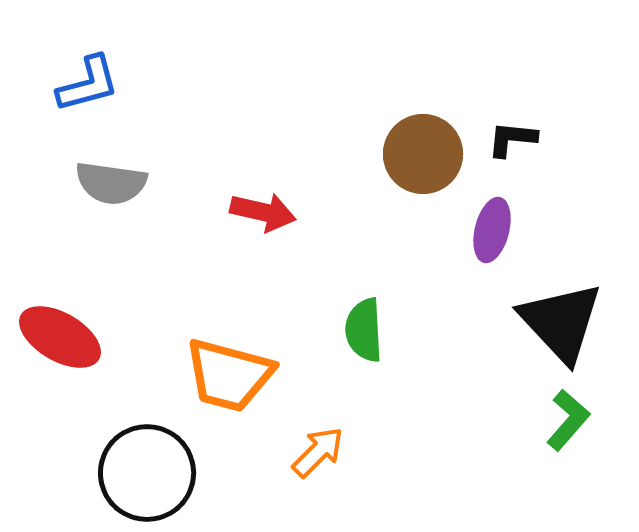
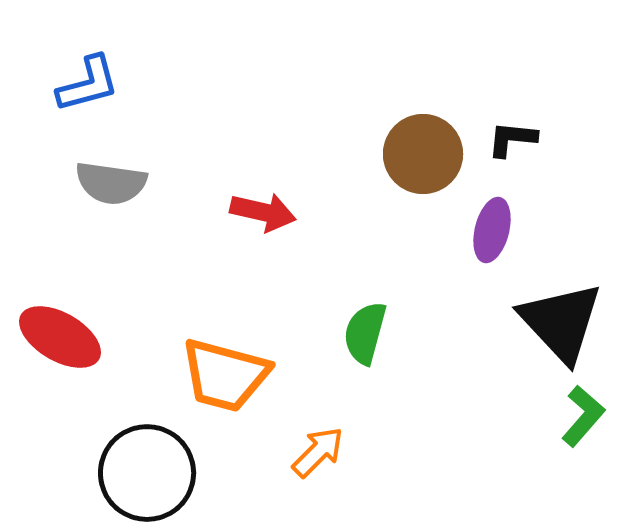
green semicircle: moved 1 px right, 3 px down; rotated 18 degrees clockwise
orange trapezoid: moved 4 px left
green L-shape: moved 15 px right, 4 px up
